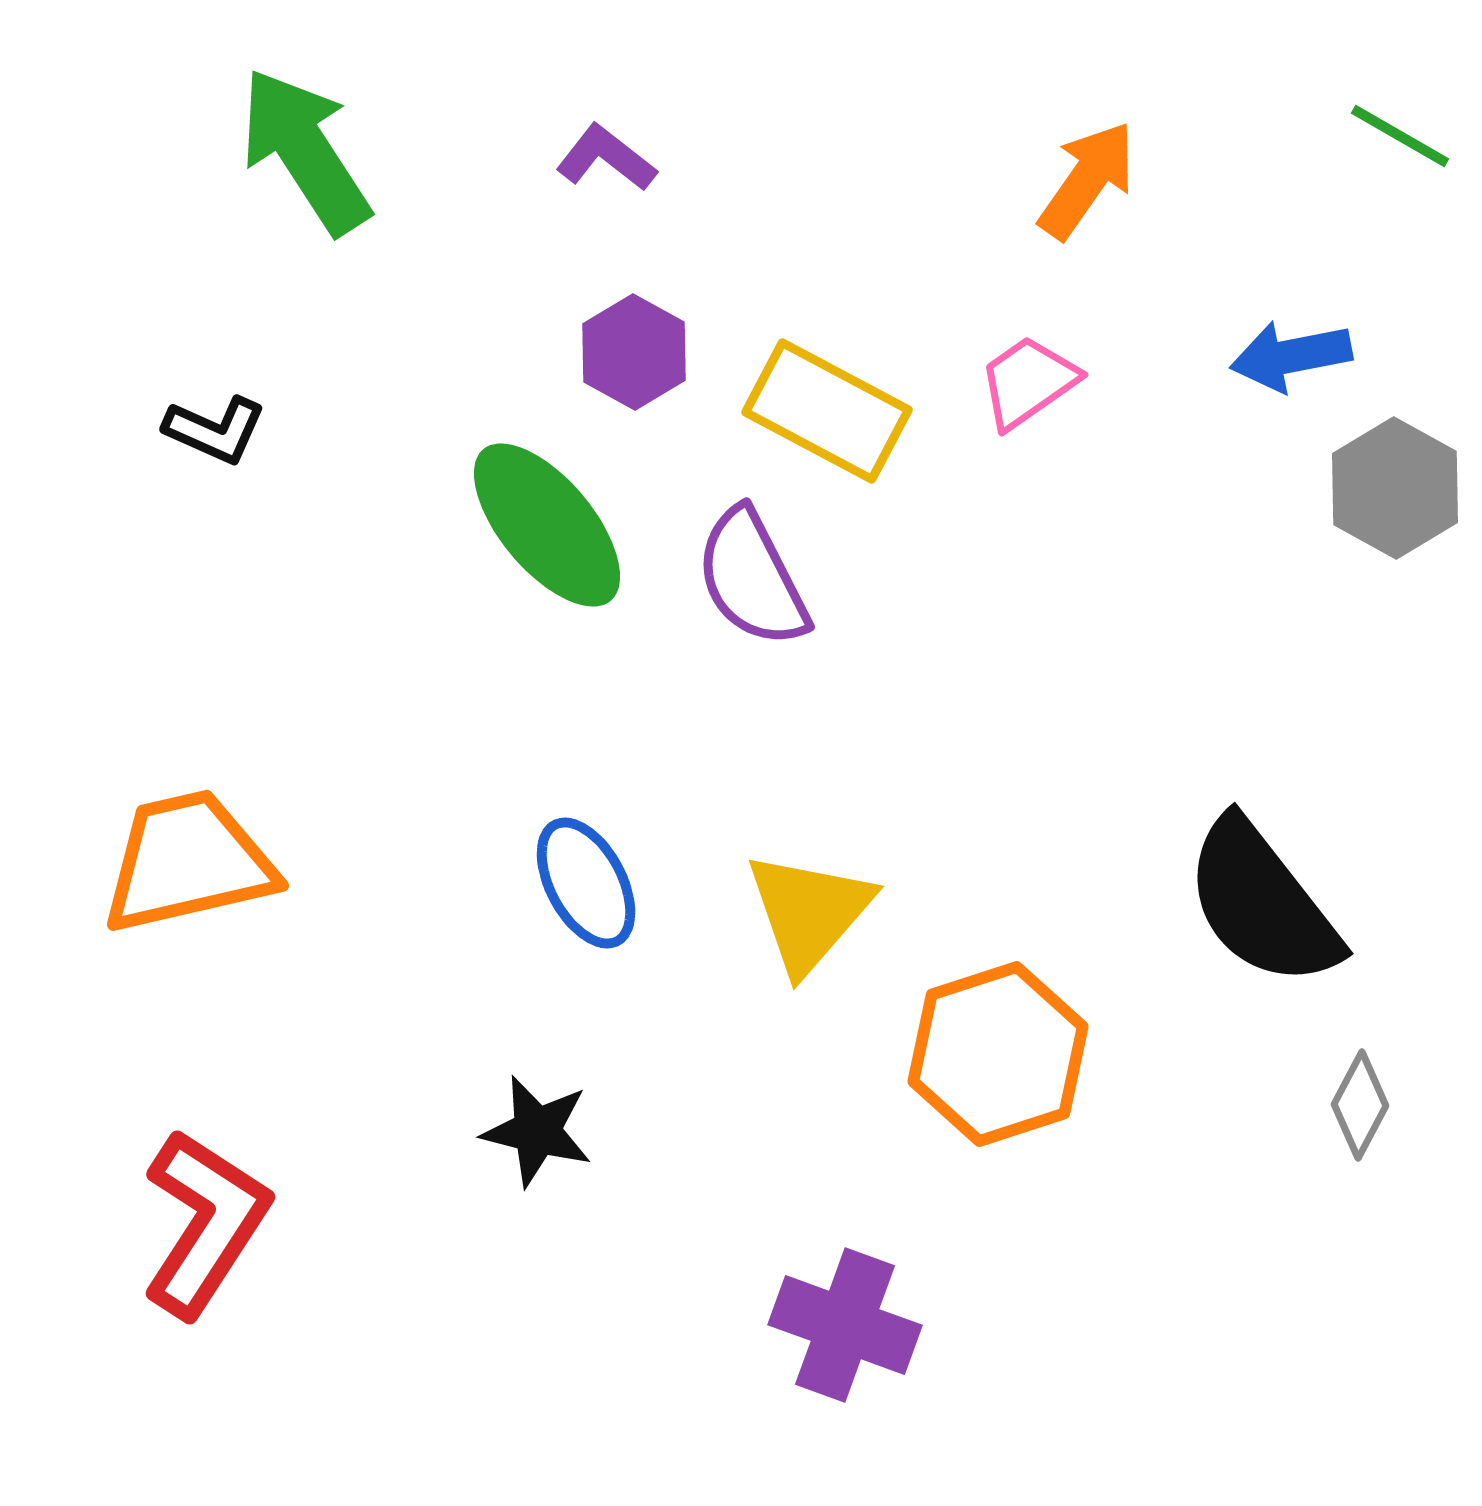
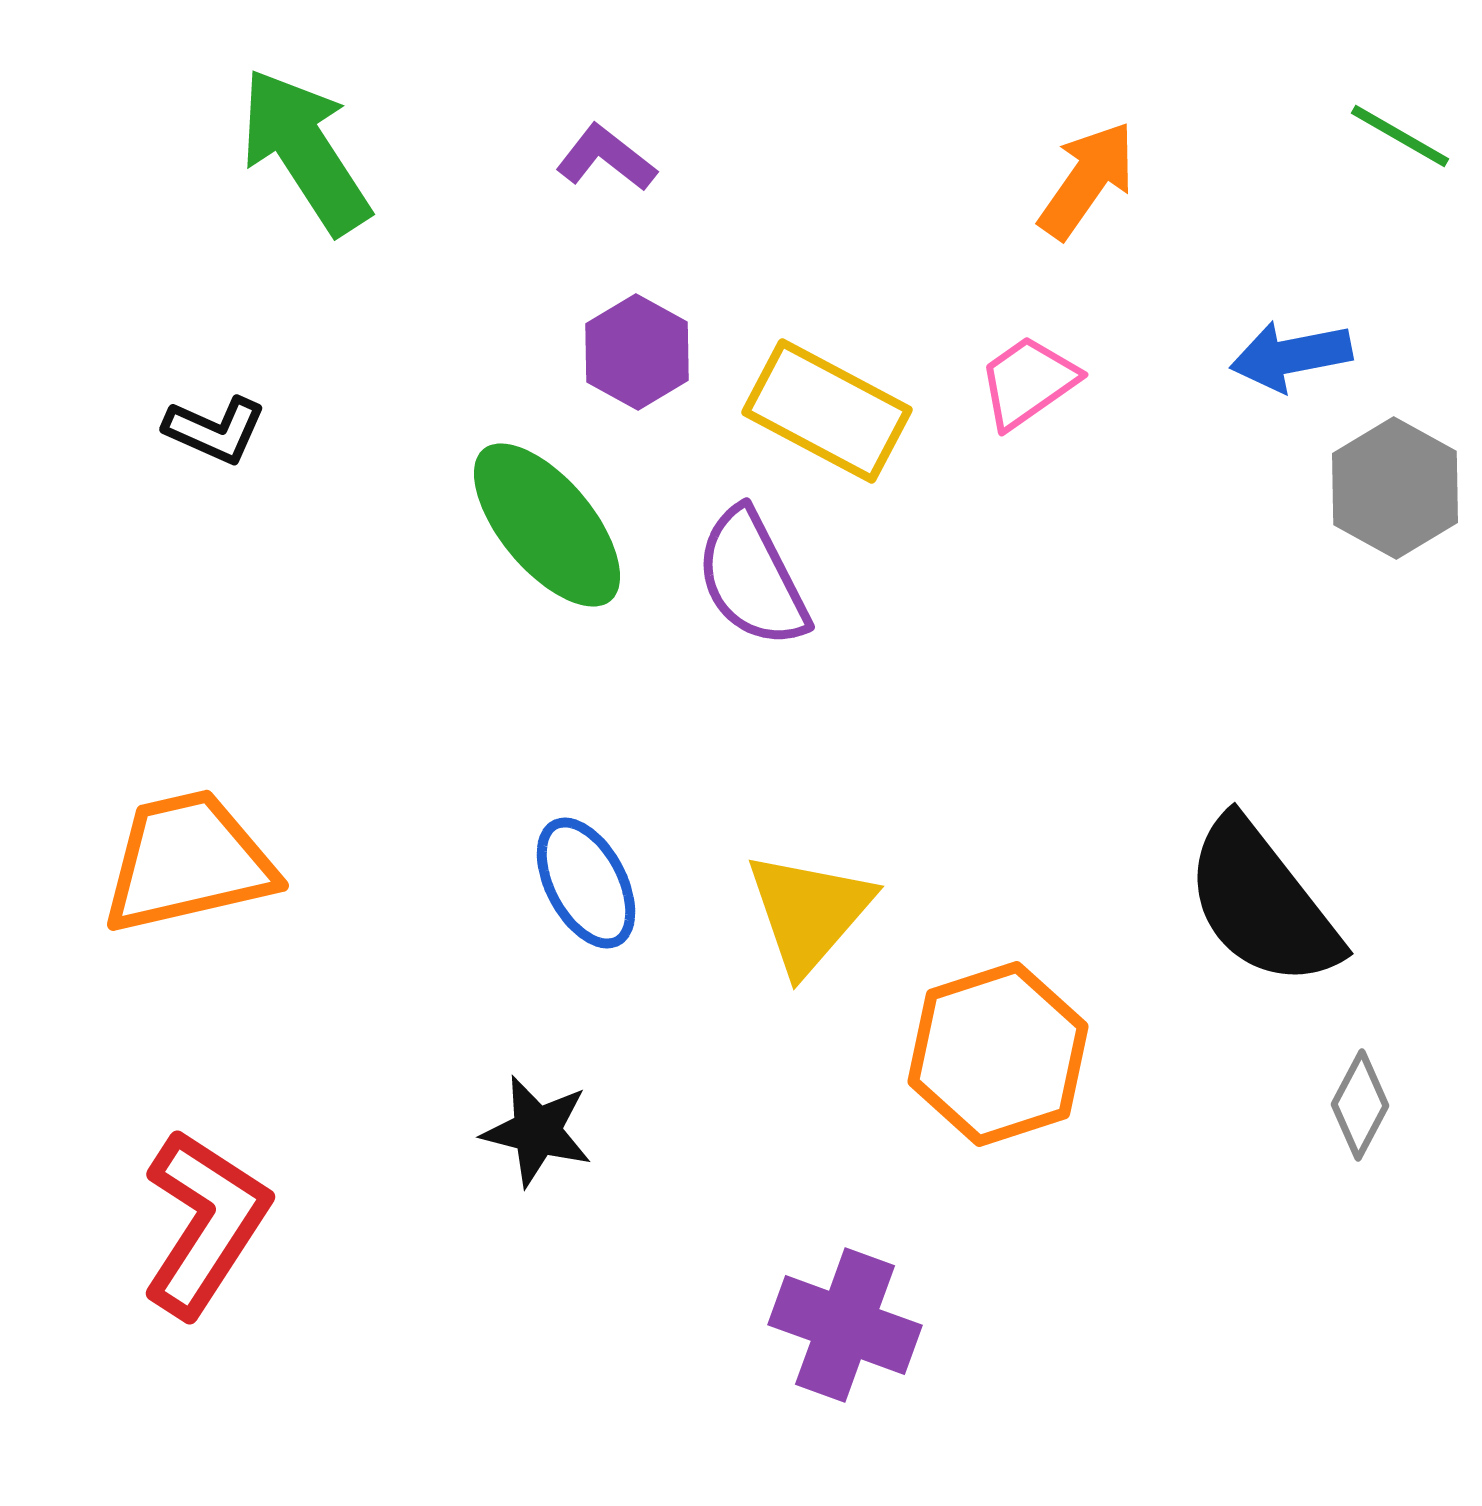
purple hexagon: moved 3 px right
